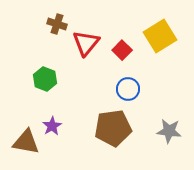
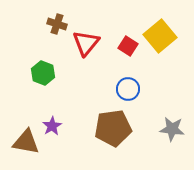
yellow square: rotated 8 degrees counterclockwise
red square: moved 6 px right, 4 px up; rotated 12 degrees counterclockwise
green hexagon: moved 2 px left, 6 px up
gray star: moved 3 px right, 2 px up
